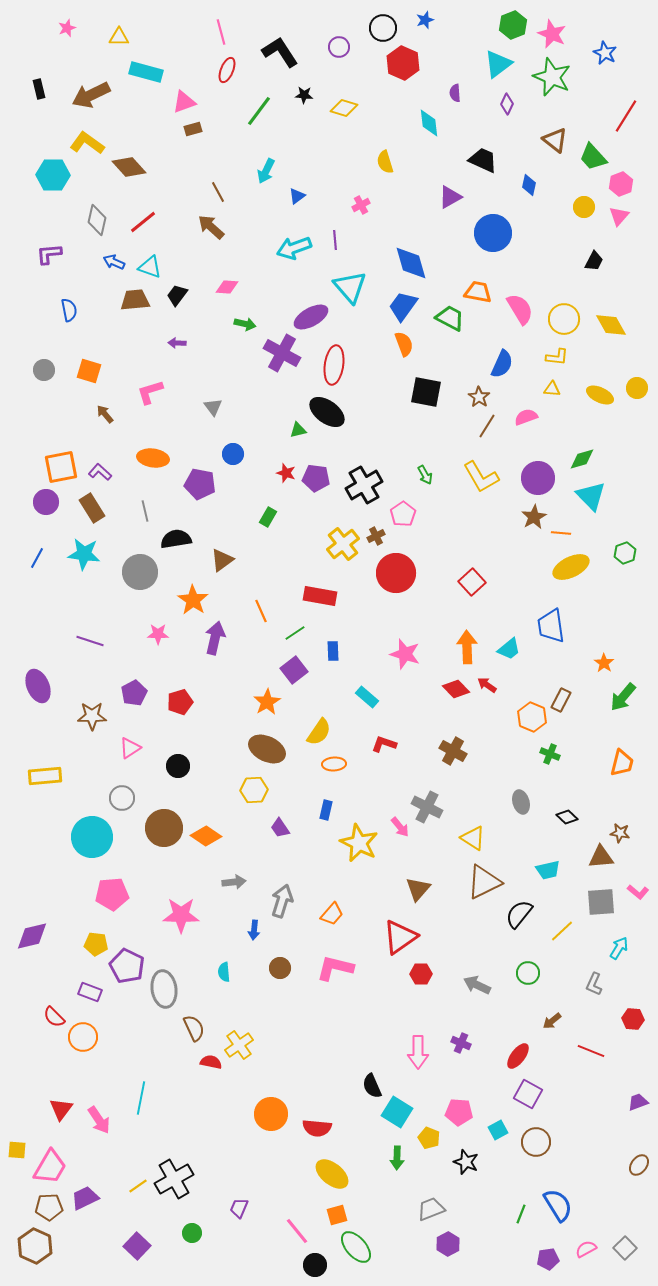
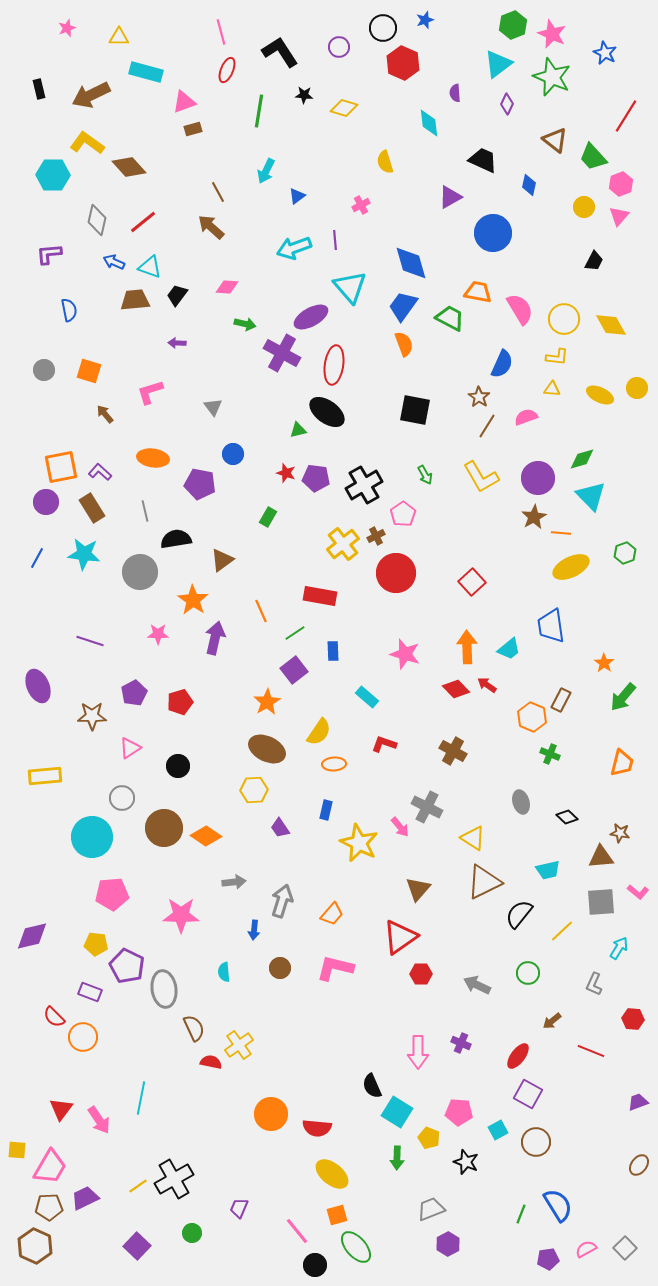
green line at (259, 111): rotated 28 degrees counterclockwise
black square at (426, 392): moved 11 px left, 18 px down
